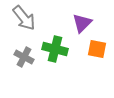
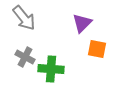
green cross: moved 4 px left, 20 px down; rotated 10 degrees counterclockwise
gray cross: moved 1 px right
